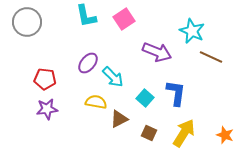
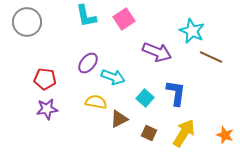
cyan arrow: rotated 25 degrees counterclockwise
